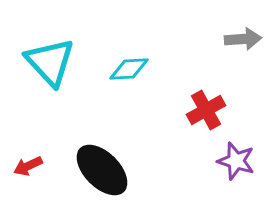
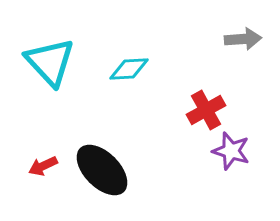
purple star: moved 5 px left, 10 px up
red arrow: moved 15 px right
